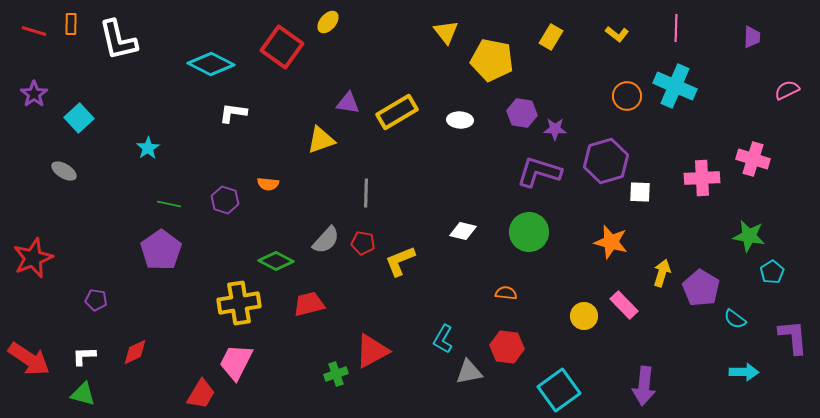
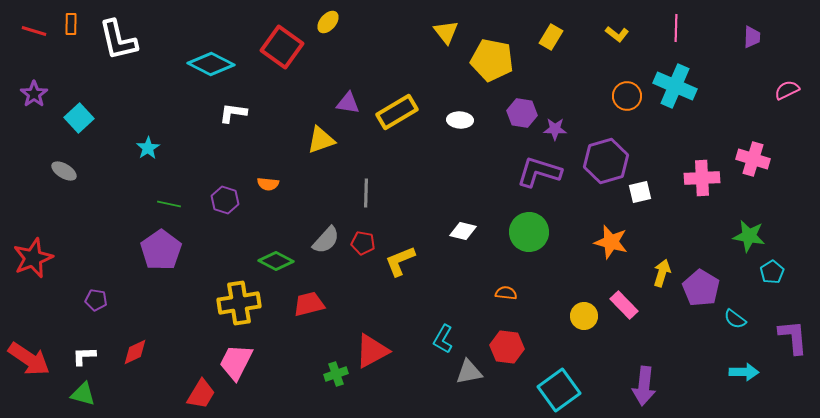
white square at (640, 192): rotated 15 degrees counterclockwise
